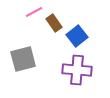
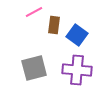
brown rectangle: moved 2 px down; rotated 42 degrees clockwise
blue square: moved 1 px up; rotated 15 degrees counterclockwise
gray square: moved 11 px right, 9 px down
